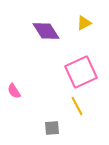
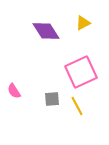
yellow triangle: moved 1 px left
gray square: moved 29 px up
